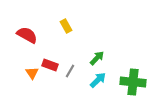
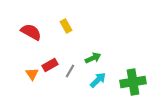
red semicircle: moved 4 px right, 3 px up
green arrow: moved 4 px left; rotated 21 degrees clockwise
red rectangle: rotated 49 degrees counterclockwise
orange triangle: moved 1 px down
green cross: rotated 15 degrees counterclockwise
